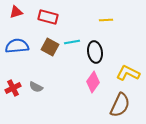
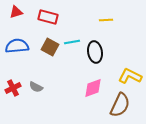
yellow L-shape: moved 2 px right, 3 px down
pink diamond: moved 6 px down; rotated 35 degrees clockwise
